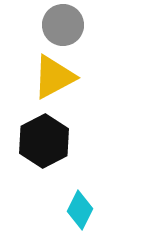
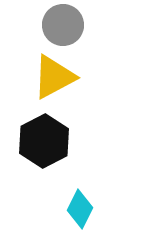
cyan diamond: moved 1 px up
